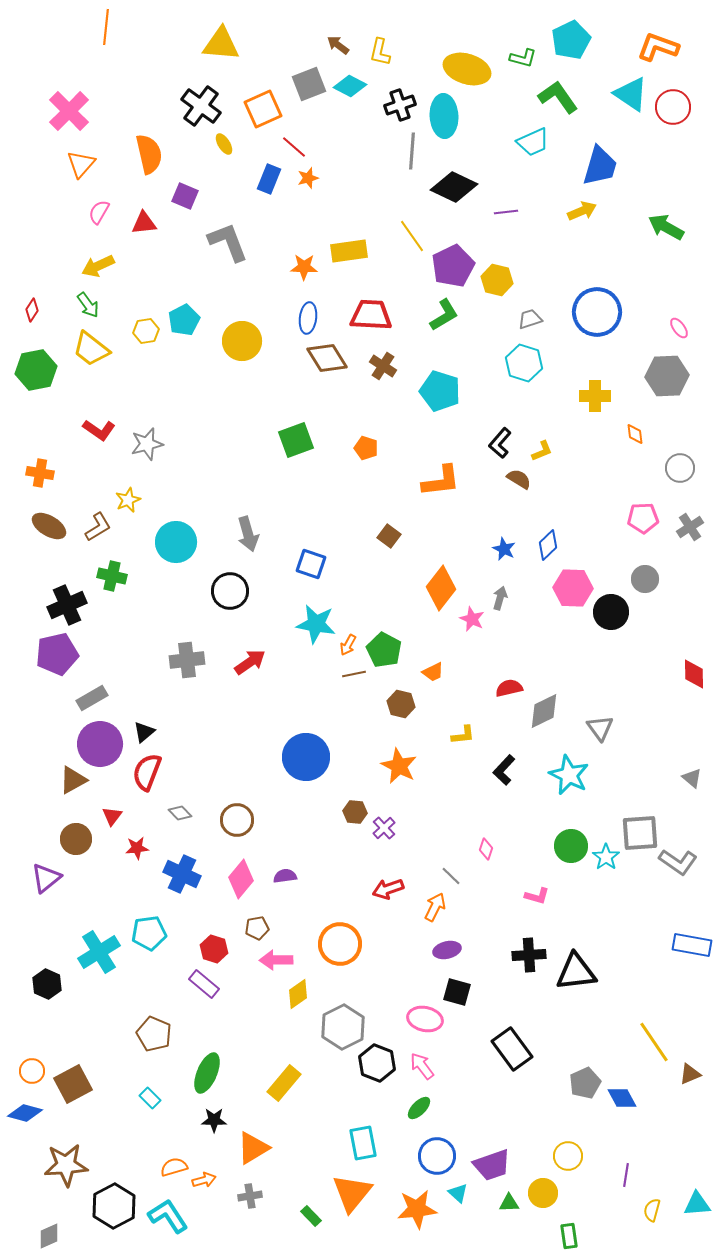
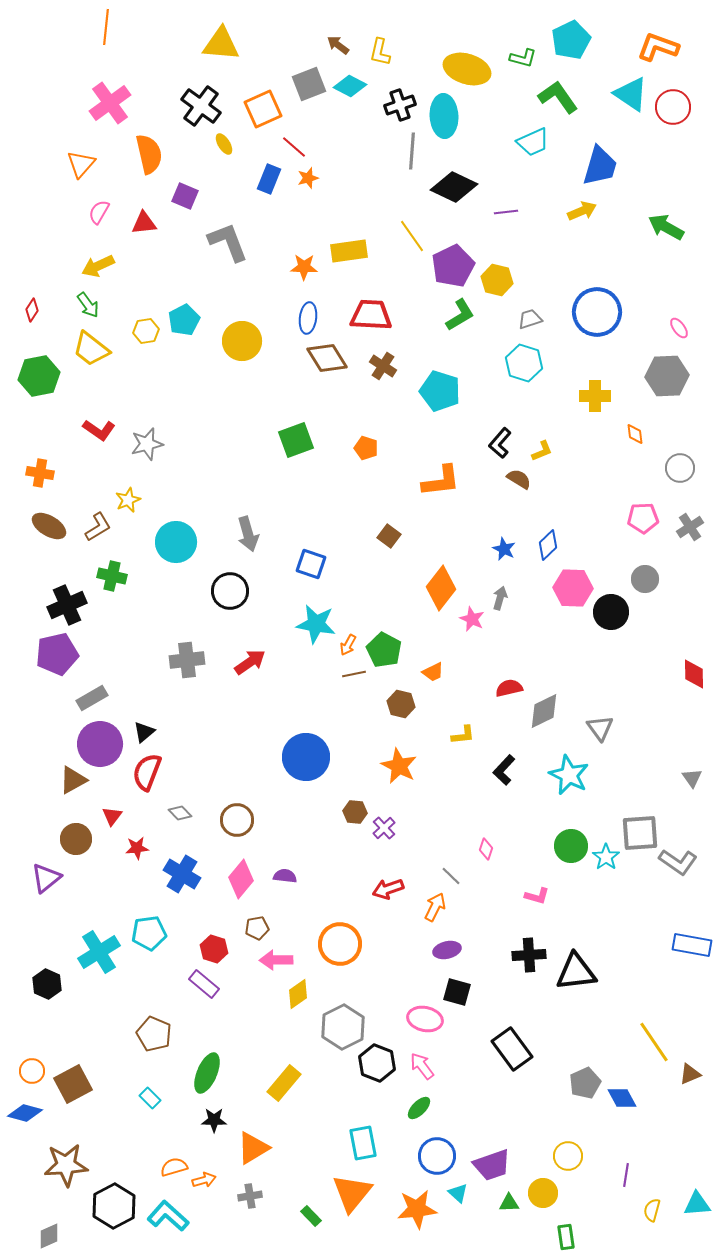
pink cross at (69, 111): moved 41 px right, 8 px up; rotated 9 degrees clockwise
green L-shape at (444, 315): moved 16 px right
green hexagon at (36, 370): moved 3 px right, 6 px down
gray triangle at (692, 778): rotated 15 degrees clockwise
blue cross at (182, 874): rotated 6 degrees clockwise
purple semicircle at (285, 876): rotated 15 degrees clockwise
cyan L-shape at (168, 1216): rotated 15 degrees counterclockwise
green rectangle at (569, 1236): moved 3 px left, 1 px down
